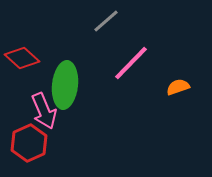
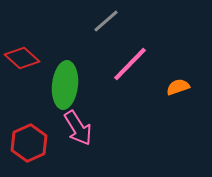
pink line: moved 1 px left, 1 px down
pink arrow: moved 34 px right, 17 px down; rotated 9 degrees counterclockwise
